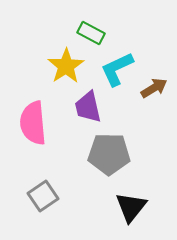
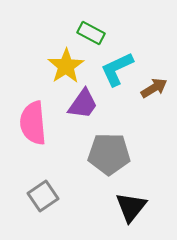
purple trapezoid: moved 5 px left, 3 px up; rotated 132 degrees counterclockwise
